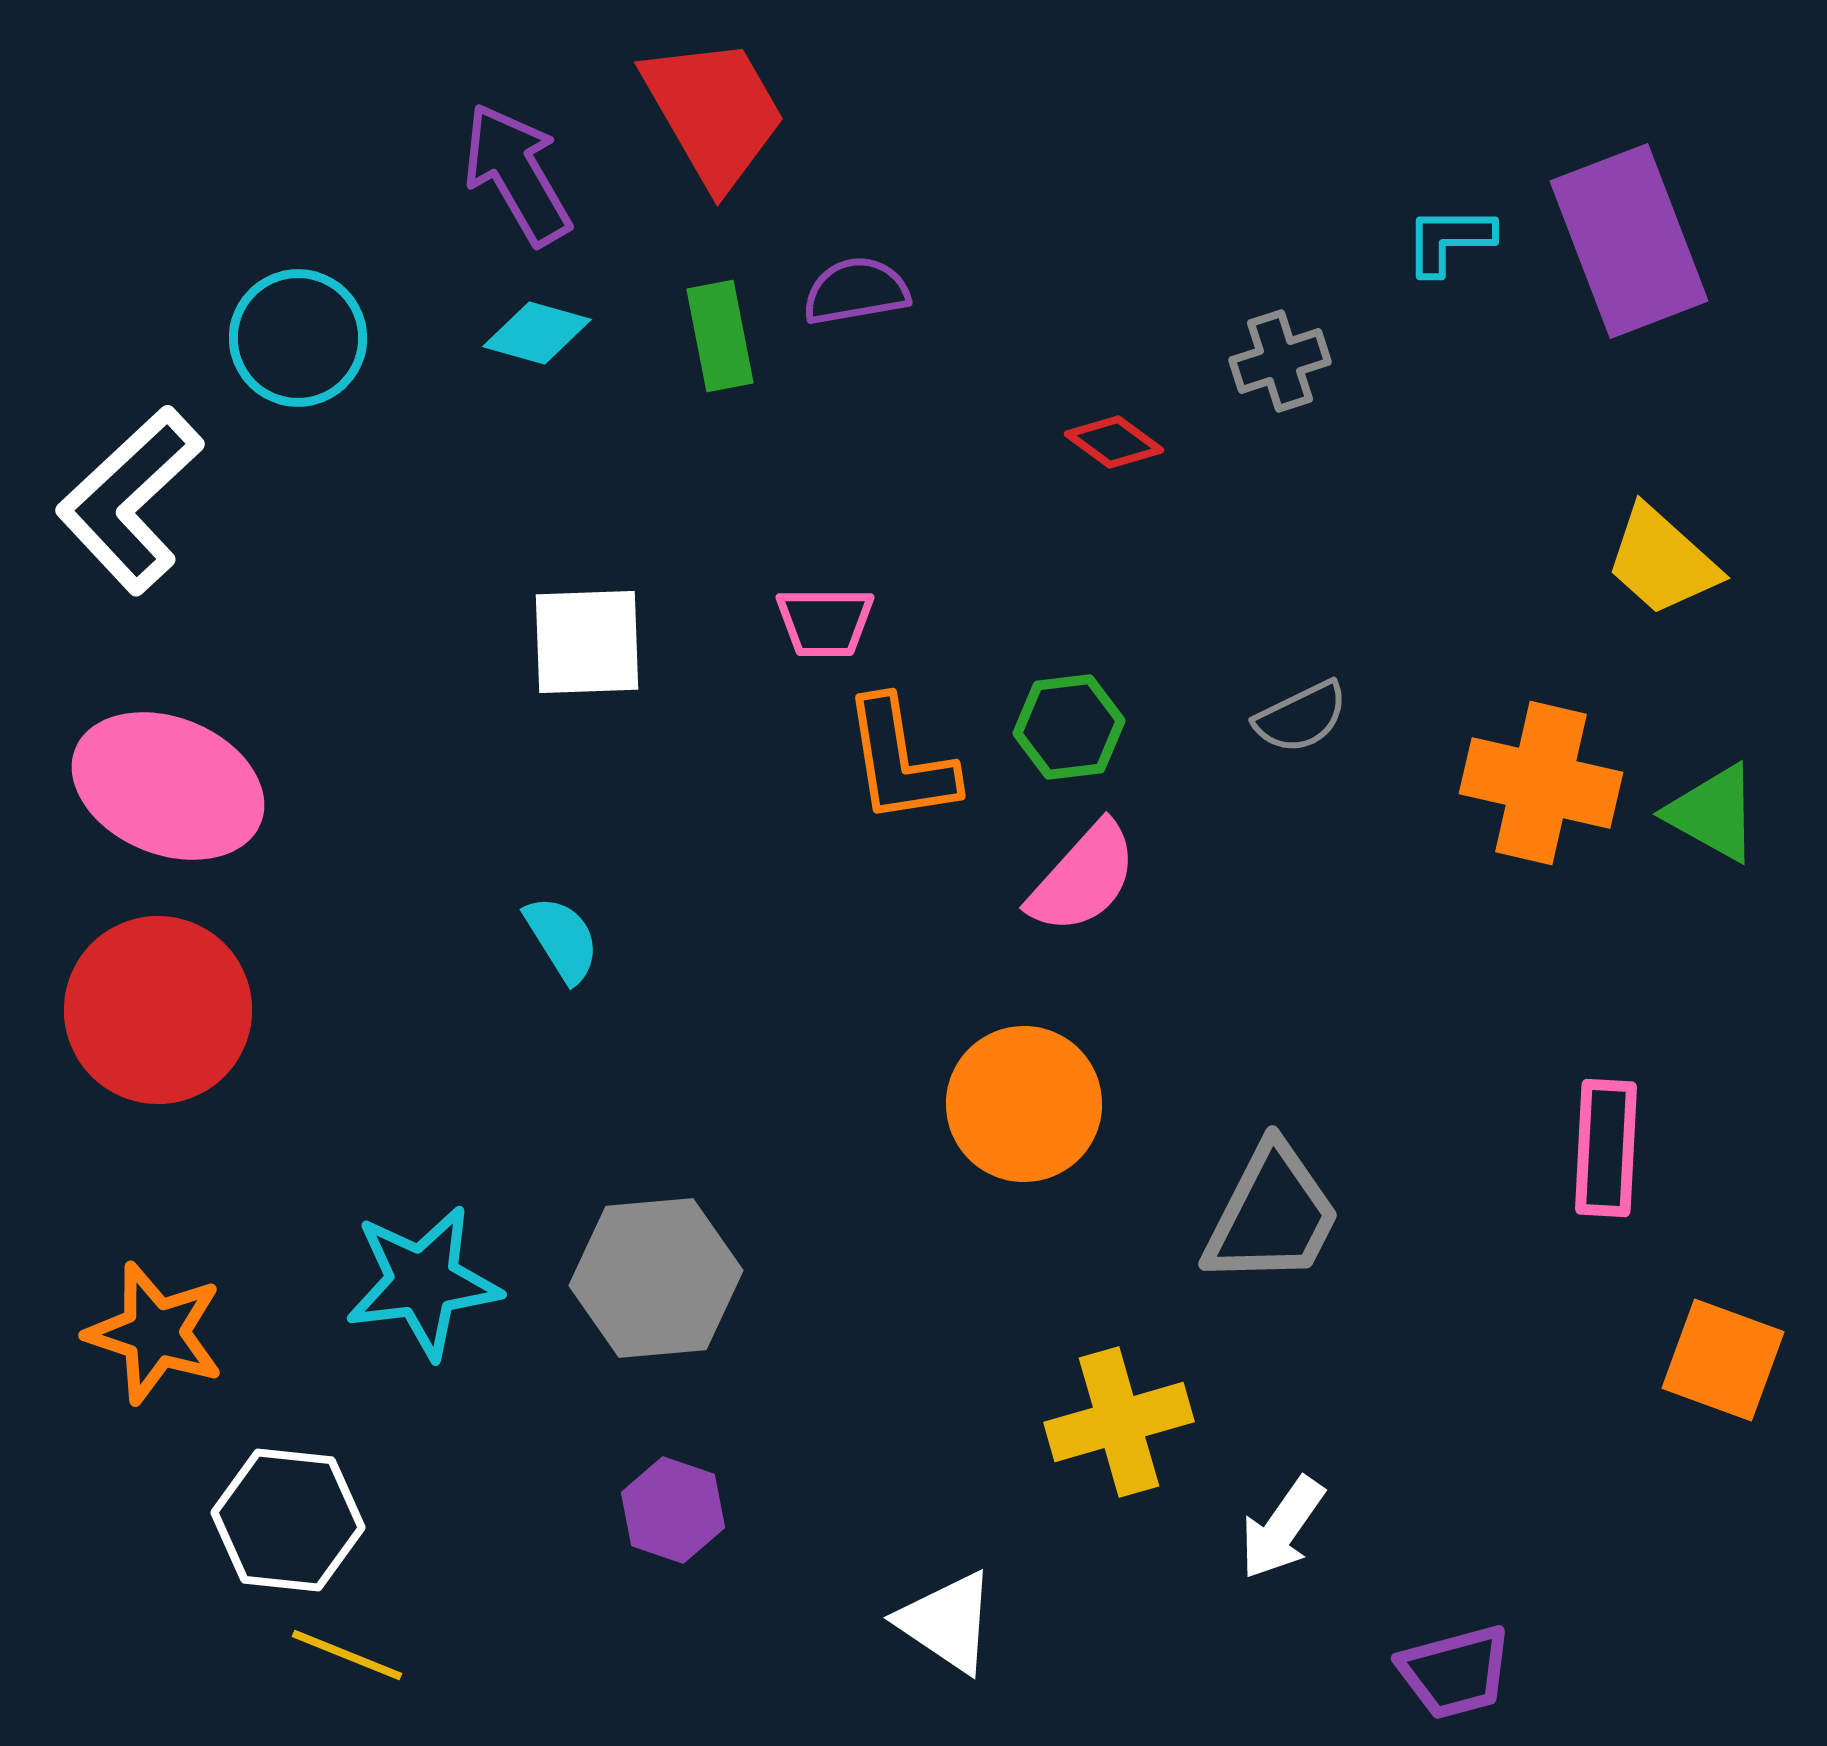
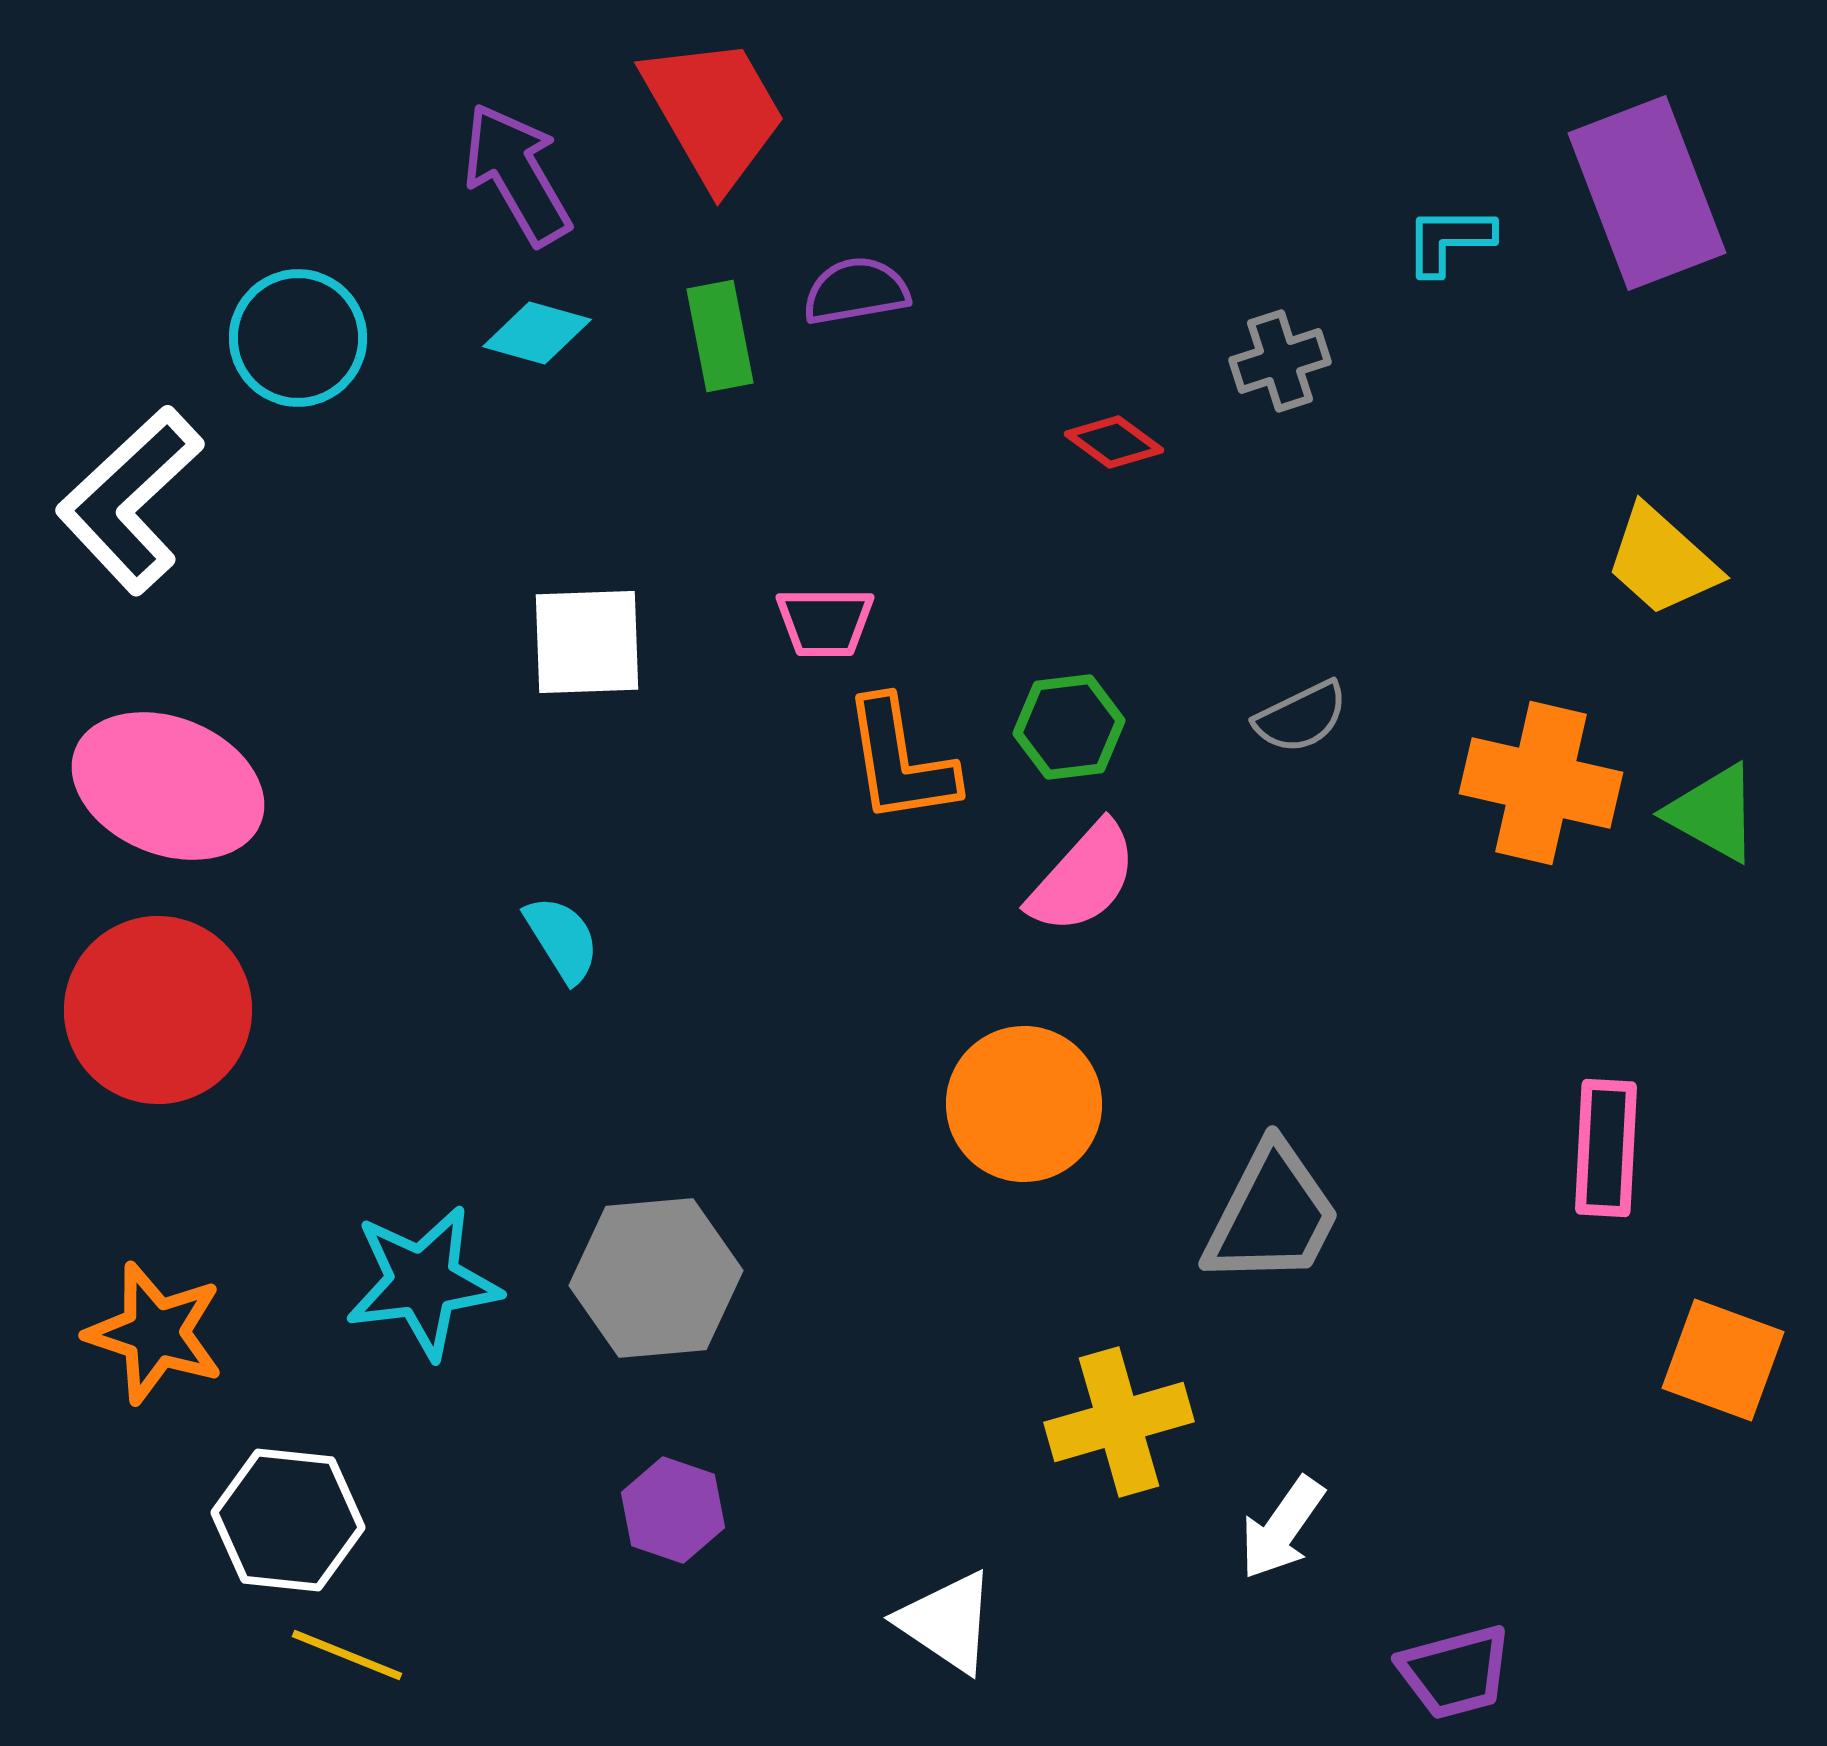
purple rectangle: moved 18 px right, 48 px up
